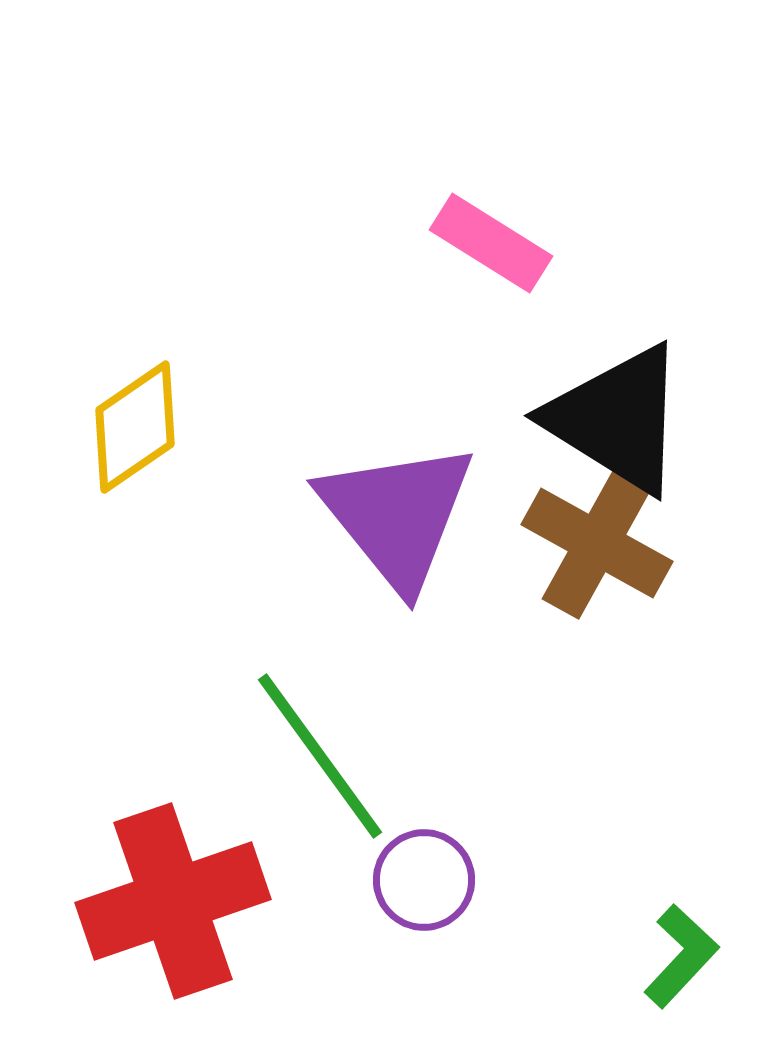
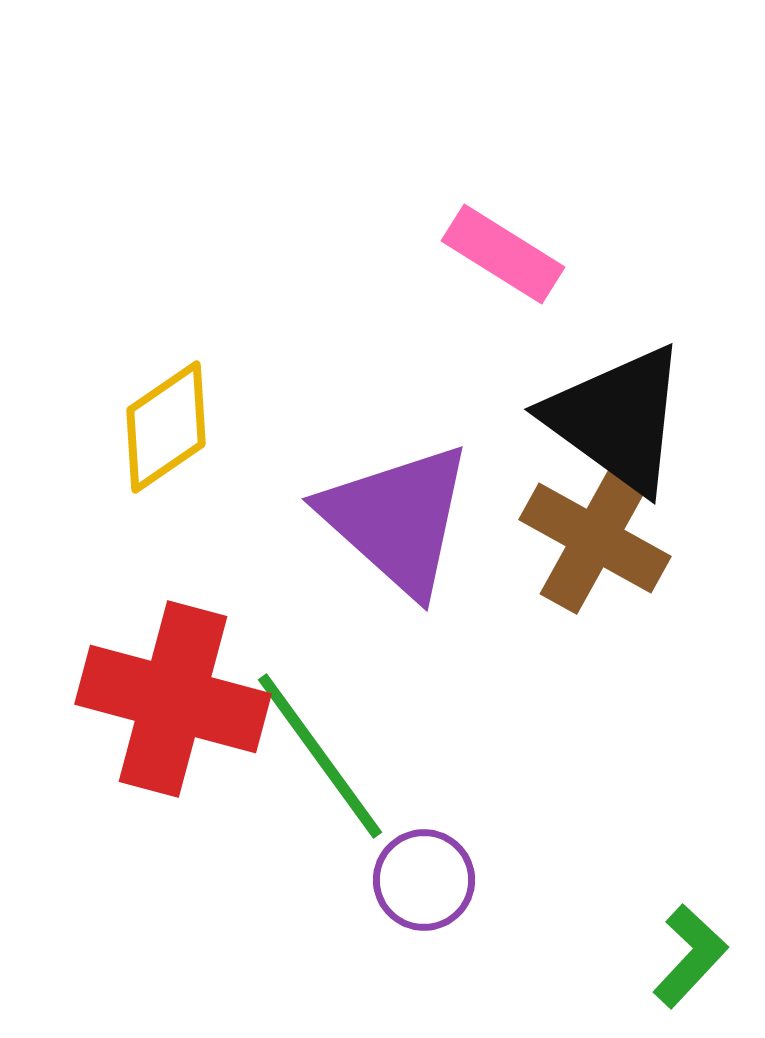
pink rectangle: moved 12 px right, 11 px down
black triangle: rotated 4 degrees clockwise
yellow diamond: moved 31 px right
purple triangle: moved 4 px down; rotated 9 degrees counterclockwise
brown cross: moved 2 px left, 5 px up
red cross: moved 202 px up; rotated 34 degrees clockwise
green L-shape: moved 9 px right
